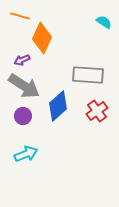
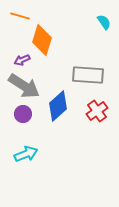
cyan semicircle: rotated 21 degrees clockwise
orange diamond: moved 2 px down; rotated 8 degrees counterclockwise
purple circle: moved 2 px up
